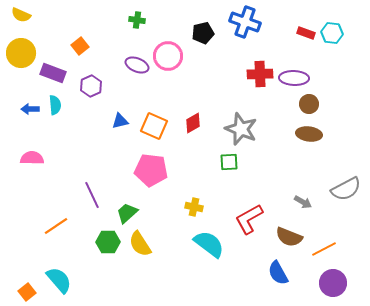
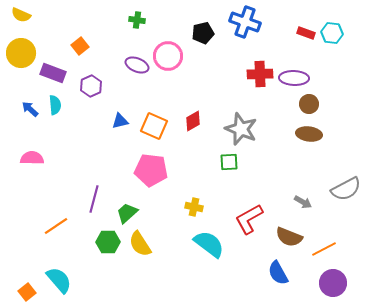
blue arrow at (30, 109): rotated 42 degrees clockwise
red diamond at (193, 123): moved 2 px up
purple line at (92, 195): moved 2 px right, 4 px down; rotated 40 degrees clockwise
